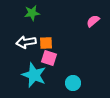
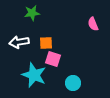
pink semicircle: moved 3 px down; rotated 72 degrees counterclockwise
white arrow: moved 7 px left
pink square: moved 4 px right, 1 px down
